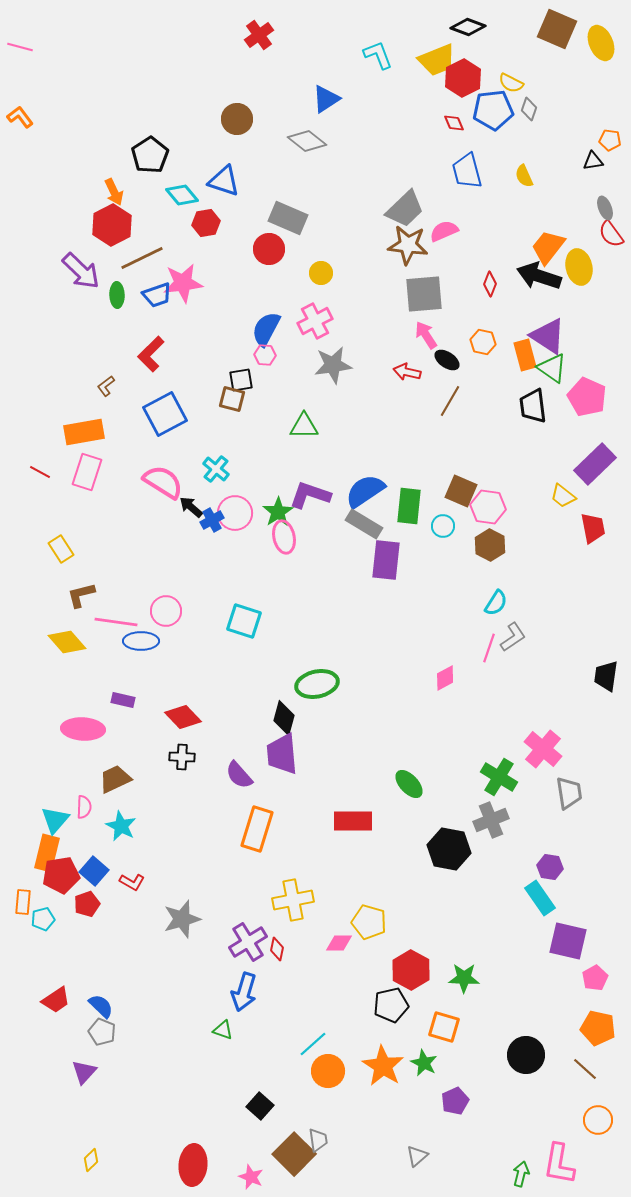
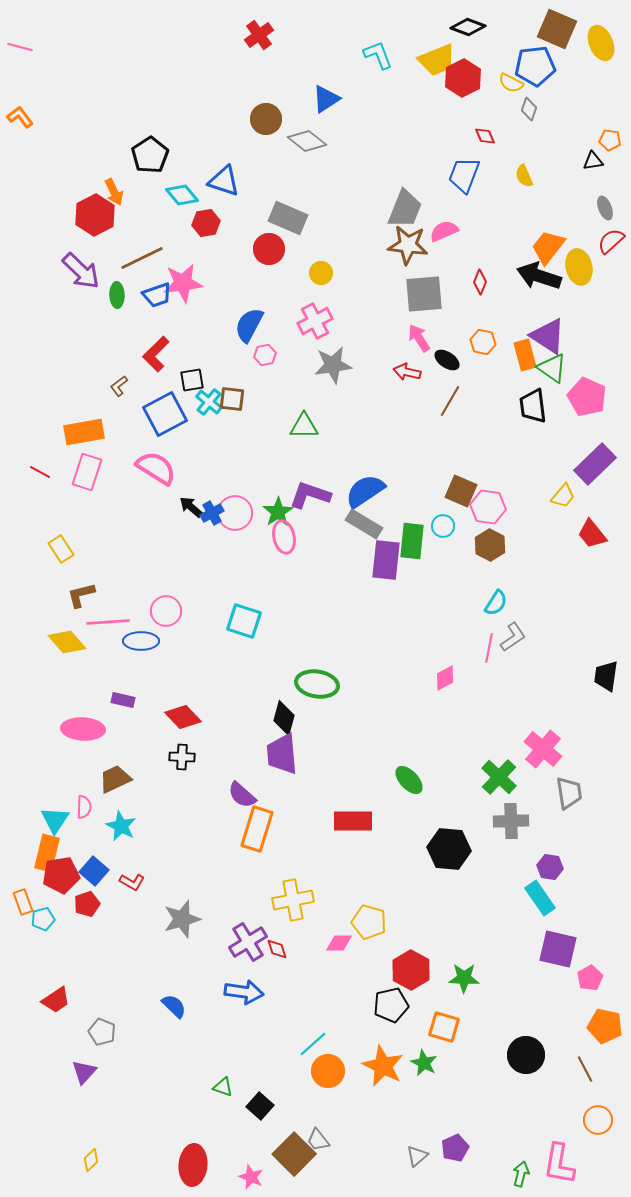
blue pentagon at (493, 110): moved 42 px right, 44 px up
brown circle at (237, 119): moved 29 px right
red diamond at (454, 123): moved 31 px right, 13 px down
blue trapezoid at (467, 171): moved 3 px left, 4 px down; rotated 36 degrees clockwise
gray trapezoid at (405, 209): rotated 24 degrees counterclockwise
red hexagon at (112, 225): moved 17 px left, 10 px up
red semicircle at (611, 234): moved 7 px down; rotated 84 degrees clockwise
red diamond at (490, 284): moved 10 px left, 2 px up
blue semicircle at (266, 329): moved 17 px left, 4 px up
pink arrow at (426, 335): moved 7 px left, 3 px down
red L-shape at (151, 354): moved 5 px right
pink hexagon at (265, 355): rotated 15 degrees counterclockwise
black square at (241, 380): moved 49 px left
brown L-shape at (106, 386): moved 13 px right
brown square at (232, 399): rotated 8 degrees counterclockwise
cyan cross at (216, 469): moved 7 px left, 67 px up
pink semicircle at (163, 482): moved 7 px left, 14 px up
yellow trapezoid at (563, 496): rotated 88 degrees counterclockwise
green rectangle at (409, 506): moved 3 px right, 35 px down
blue cross at (212, 520): moved 7 px up
red trapezoid at (593, 528): moved 1 px left, 6 px down; rotated 152 degrees clockwise
pink line at (116, 622): moved 8 px left; rotated 12 degrees counterclockwise
pink line at (489, 648): rotated 8 degrees counterclockwise
green ellipse at (317, 684): rotated 21 degrees clockwise
purple semicircle at (239, 775): moved 3 px right, 20 px down; rotated 8 degrees counterclockwise
green cross at (499, 777): rotated 12 degrees clockwise
green ellipse at (409, 784): moved 4 px up
cyan triangle at (55, 820): rotated 8 degrees counterclockwise
gray cross at (491, 820): moved 20 px right, 1 px down; rotated 20 degrees clockwise
black hexagon at (449, 849): rotated 6 degrees counterclockwise
orange rectangle at (23, 902): rotated 25 degrees counterclockwise
purple square at (568, 941): moved 10 px left, 8 px down
red diamond at (277, 949): rotated 30 degrees counterclockwise
pink pentagon at (595, 978): moved 5 px left
blue arrow at (244, 992): rotated 99 degrees counterclockwise
blue semicircle at (101, 1006): moved 73 px right
orange pentagon at (598, 1028): moved 7 px right, 2 px up
green triangle at (223, 1030): moved 57 px down
orange star at (383, 1066): rotated 6 degrees counterclockwise
brown line at (585, 1069): rotated 20 degrees clockwise
purple pentagon at (455, 1101): moved 47 px down
gray trapezoid at (318, 1140): rotated 150 degrees clockwise
